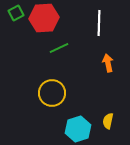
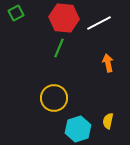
red hexagon: moved 20 px right; rotated 8 degrees clockwise
white line: rotated 60 degrees clockwise
green line: rotated 42 degrees counterclockwise
yellow circle: moved 2 px right, 5 px down
